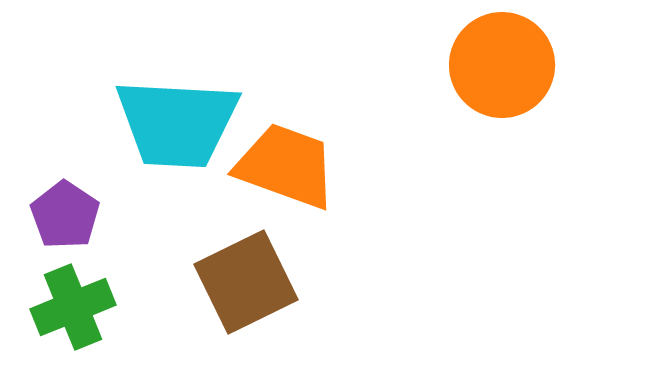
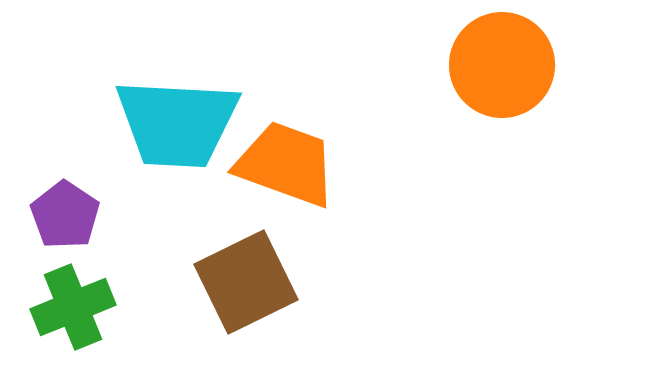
orange trapezoid: moved 2 px up
